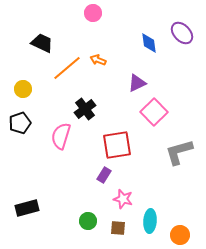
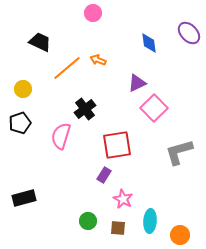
purple ellipse: moved 7 px right
black trapezoid: moved 2 px left, 1 px up
pink square: moved 4 px up
pink star: rotated 12 degrees clockwise
black rectangle: moved 3 px left, 10 px up
